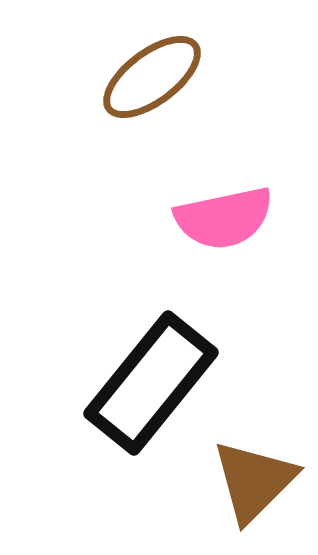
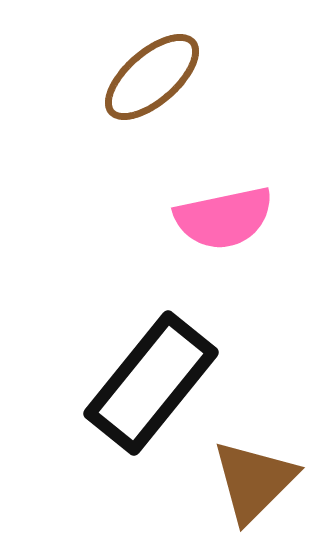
brown ellipse: rotated 4 degrees counterclockwise
